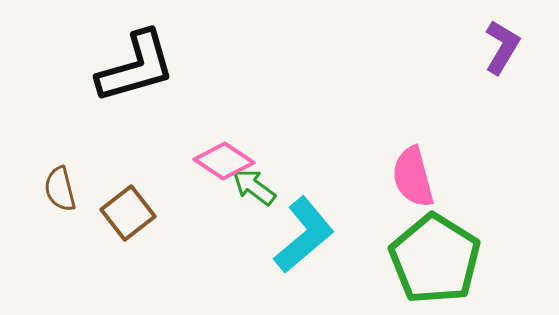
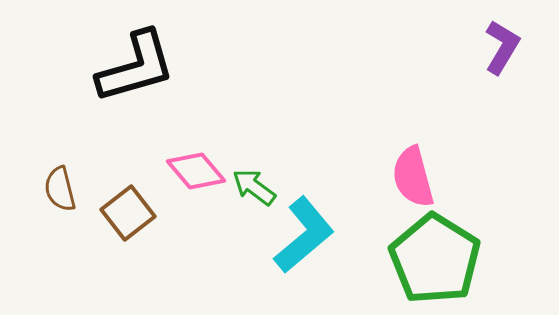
pink diamond: moved 28 px left, 10 px down; rotated 16 degrees clockwise
